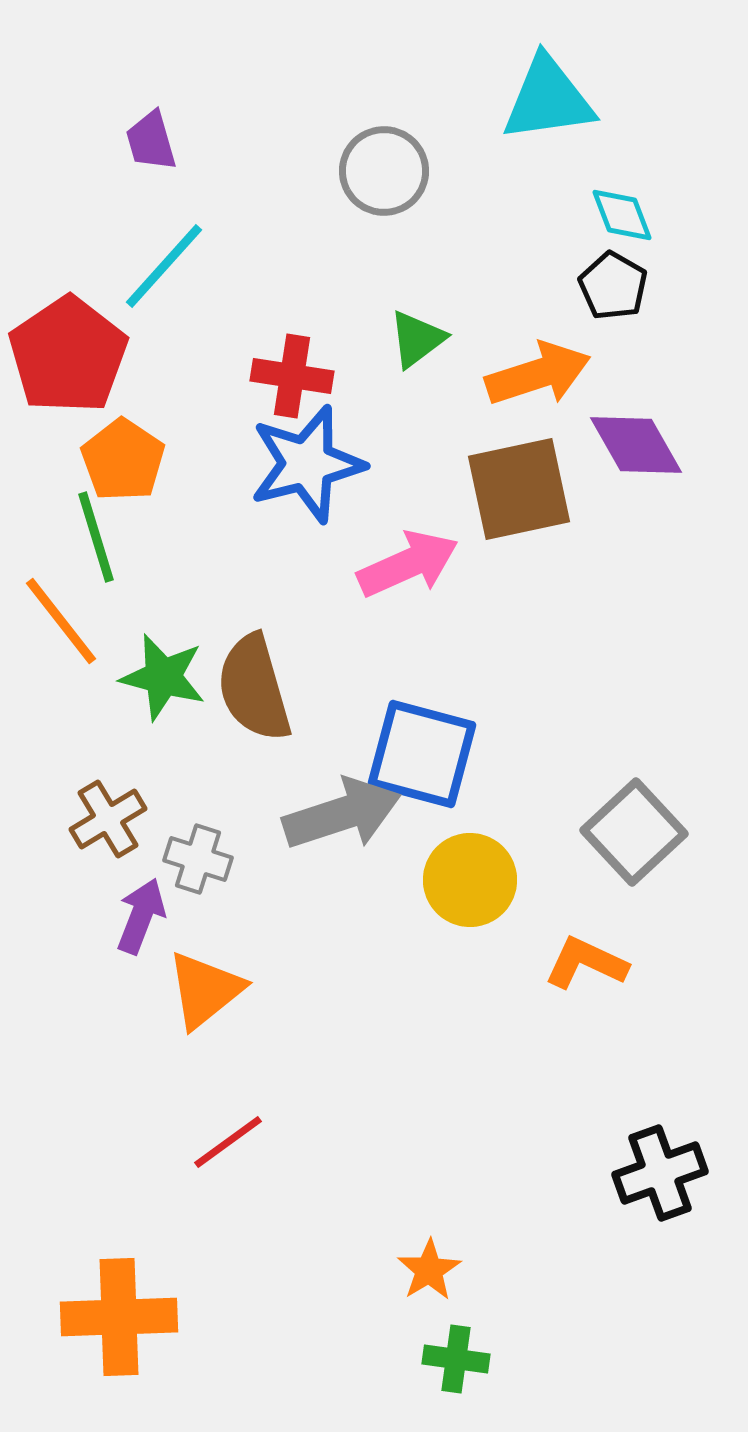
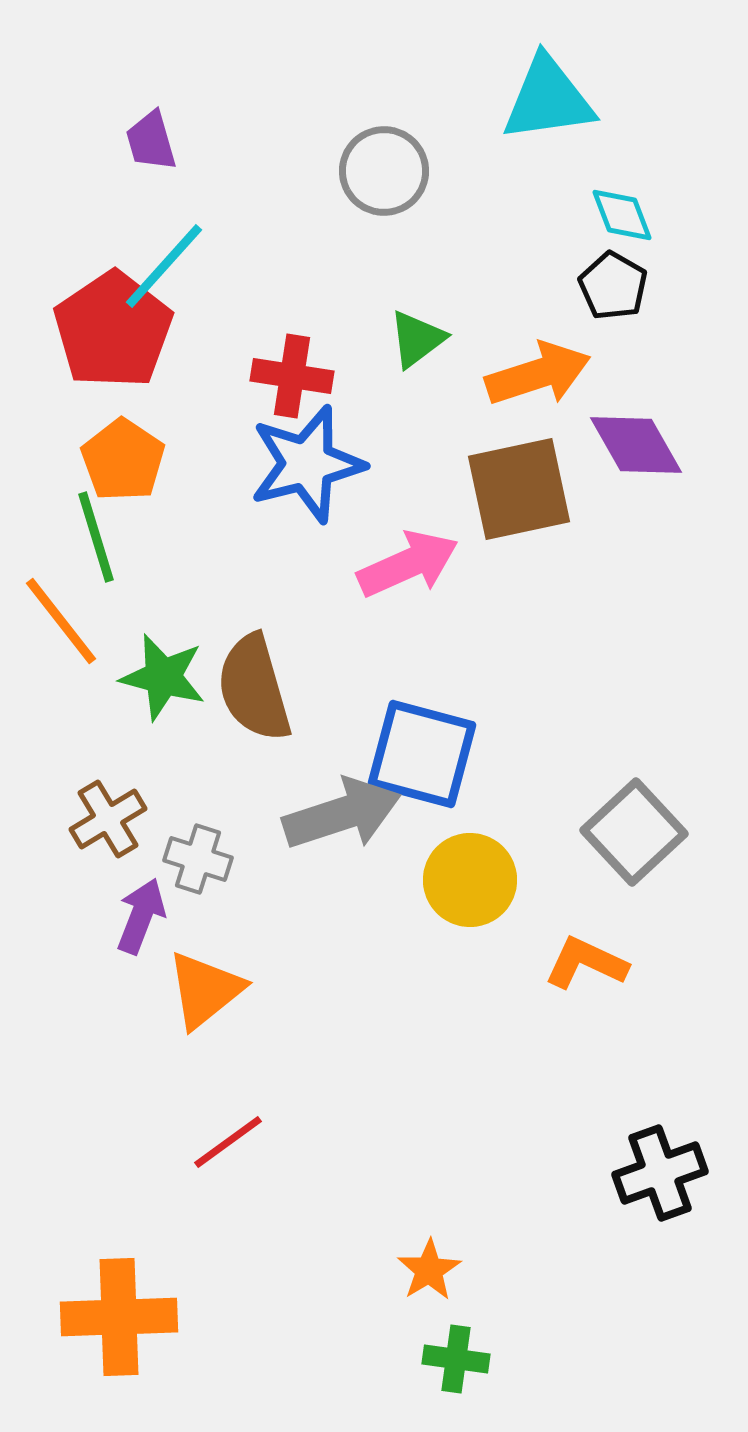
red pentagon: moved 45 px right, 25 px up
